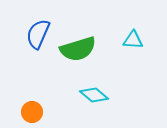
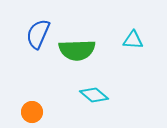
green semicircle: moved 1 px left, 1 px down; rotated 15 degrees clockwise
